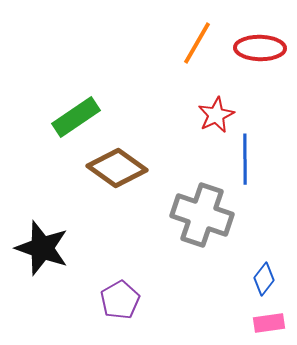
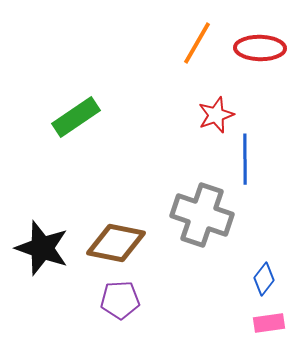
red star: rotated 6 degrees clockwise
brown diamond: moved 1 px left, 75 px down; rotated 24 degrees counterclockwise
purple pentagon: rotated 27 degrees clockwise
